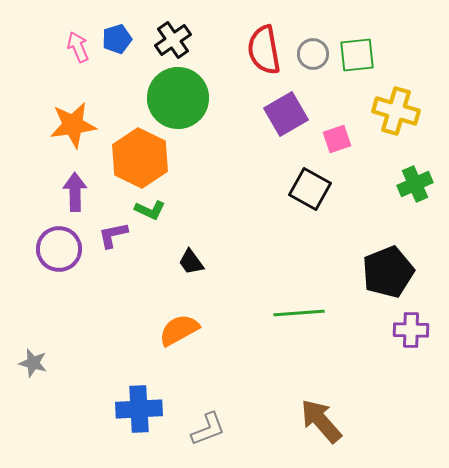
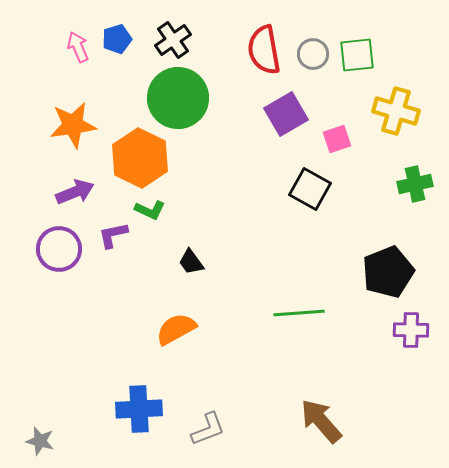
green cross: rotated 12 degrees clockwise
purple arrow: rotated 69 degrees clockwise
orange semicircle: moved 3 px left, 1 px up
gray star: moved 7 px right, 78 px down
